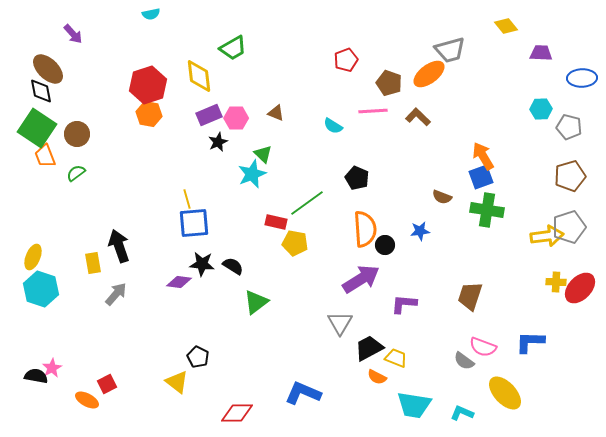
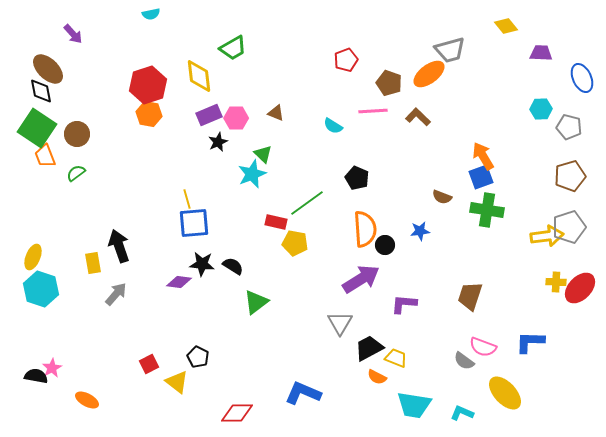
blue ellipse at (582, 78): rotated 68 degrees clockwise
red square at (107, 384): moved 42 px right, 20 px up
